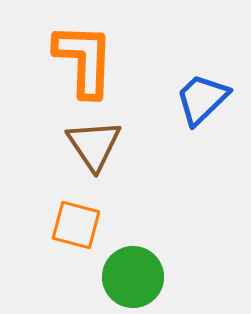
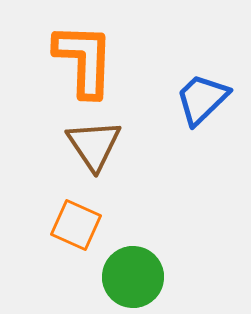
orange square: rotated 9 degrees clockwise
